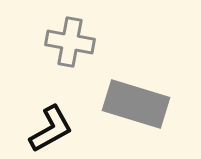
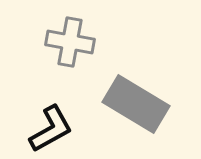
gray rectangle: rotated 14 degrees clockwise
